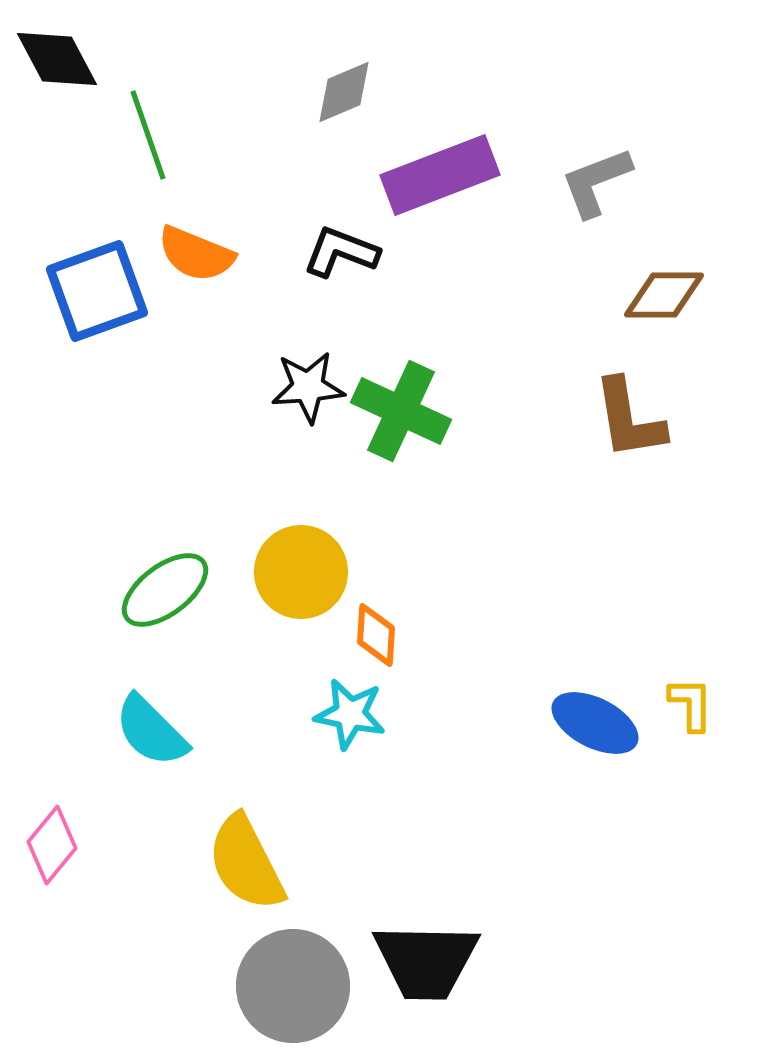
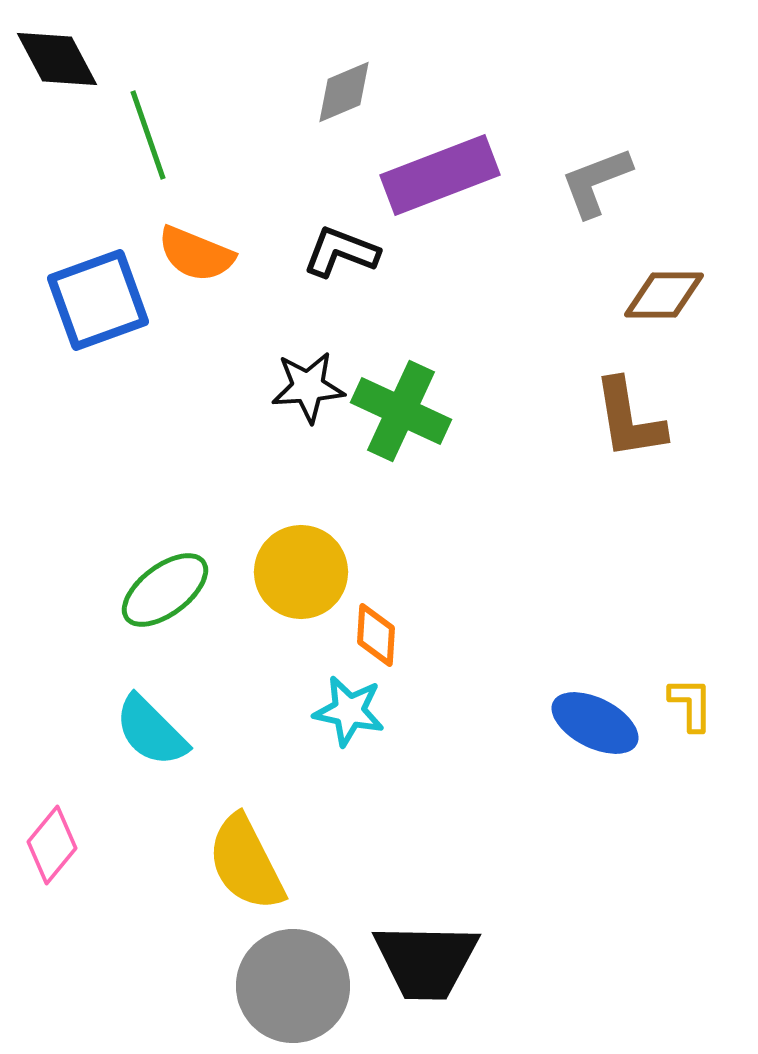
blue square: moved 1 px right, 9 px down
cyan star: moved 1 px left, 3 px up
